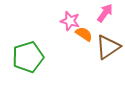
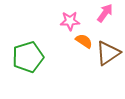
pink star: rotated 18 degrees counterclockwise
orange semicircle: moved 7 px down
brown triangle: moved 6 px down
